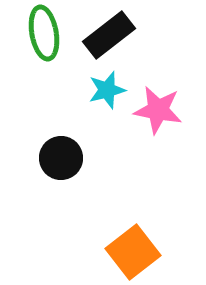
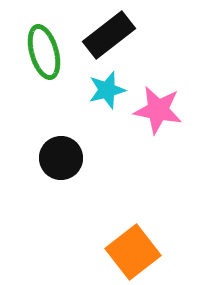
green ellipse: moved 19 px down; rotated 6 degrees counterclockwise
